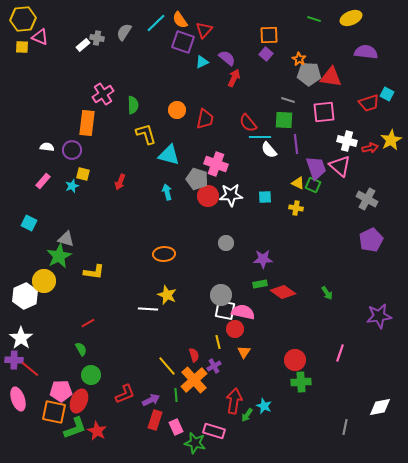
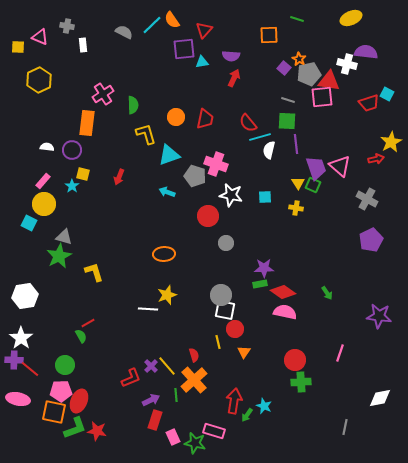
yellow hexagon at (23, 19): moved 16 px right, 61 px down; rotated 20 degrees counterclockwise
green line at (314, 19): moved 17 px left
orange semicircle at (180, 20): moved 8 px left
cyan line at (156, 23): moved 4 px left, 2 px down
gray semicircle at (124, 32): rotated 84 degrees clockwise
gray cross at (97, 38): moved 30 px left, 12 px up
purple square at (183, 42): moved 1 px right, 7 px down; rotated 25 degrees counterclockwise
white rectangle at (83, 45): rotated 56 degrees counterclockwise
yellow square at (22, 47): moved 4 px left
purple square at (266, 54): moved 18 px right, 14 px down
purple semicircle at (227, 58): moved 4 px right, 2 px up; rotated 144 degrees clockwise
cyan triangle at (202, 62): rotated 16 degrees clockwise
gray pentagon at (309, 74): rotated 15 degrees counterclockwise
red triangle at (331, 77): moved 2 px left, 4 px down
orange circle at (177, 110): moved 1 px left, 7 px down
pink square at (324, 112): moved 2 px left, 15 px up
green square at (284, 120): moved 3 px right, 1 px down
cyan line at (260, 137): rotated 15 degrees counterclockwise
yellow star at (391, 140): moved 2 px down
white cross at (347, 141): moved 77 px up
red arrow at (370, 148): moved 6 px right, 11 px down
white semicircle at (269, 150): rotated 54 degrees clockwise
cyan triangle at (169, 155): rotated 35 degrees counterclockwise
gray pentagon at (197, 179): moved 2 px left, 3 px up
red arrow at (120, 182): moved 1 px left, 5 px up
yellow triangle at (298, 183): rotated 32 degrees clockwise
cyan star at (72, 186): rotated 16 degrees counterclockwise
cyan arrow at (167, 192): rotated 56 degrees counterclockwise
white star at (231, 195): rotated 15 degrees clockwise
red circle at (208, 196): moved 20 px down
gray triangle at (66, 239): moved 2 px left, 2 px up
purple star at (263, 259): moved 1 px right, 9 px down
yellow L-shape at (94, 272): rotated 115 degrees counterclockwise
yellow circle at (44, 281): moved 77 px up
yellow star at (167, 295): rotated 30 degrees clockwise
white hexagon at (25, 296): rotated 15 degrees clockwise
pink semicircle at (243, 312): moved 42 px right
purple star at (379, 316): rotated 15 degrees clockwise
green semicircle at (81, 349): moved 13 px up
purple cross at (214, 366): moved 63 px left; rotated 16 degrees counterclockwise
green circle at (91, 375): moved 26 px left, 10 px up
red L-shape at (125, 394): moved 6 px right, 16 px up
pink ellipse at (18, 399): rotated 60 degrees counterclockwise
white diamond at (380, 407): moved 9 px up
pink rectangle at (176, 427): moved 3 px left, 10 px down
red star at (97, 431): rotated 18 degrees counterclockwise
